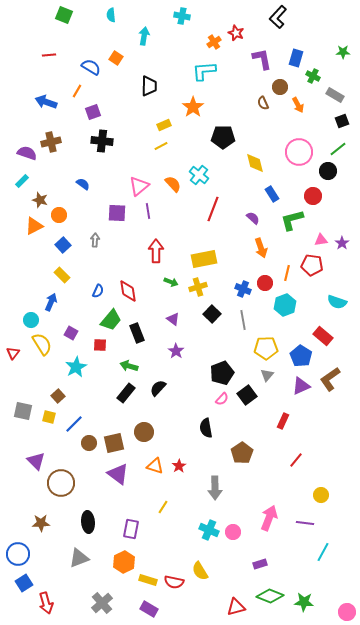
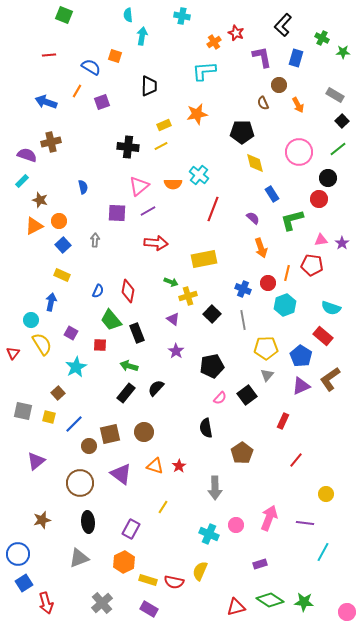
cyan semicircle at (111, 15): moved 17 px right
black L-shape at (278, 17): moved 5 px right, 8 px down
cyan arrow at (144, 36): moved 2 px left
orange square at (116, 58): moved 1 px left, 2 px up; rotated 16 degrees counterclockwise
purple L-shape at (262, 59): moved 2 px up
green cross at (313, 76): moved 9 px right, 38 px up
brown circle at (280, 87): moved 1 px left, 2 px up
orange star at (193, 107): moved 4 px right, 7 px down; rotated 25 degrees clockwise
purple square at (93, 112): moved 9 px right, 10 px up
black square at (342, 121): rotated 24 degrees counterclockwise
black pentagon at (223, 137): moved 19 px right, 5 px up
black cross at (102, 141): moved 26 px right, 6 px down
purple semicircle at (27, 153): moved 2 px down
black circle at (328, 171): moved 7 px down
blue semicircle at (83, 184): moved 3 px down; rotated 40 degrees clockwise
orange semicircle at (173, 184): rotated 132 degrees clockwise
red circle at (313, 196): moved 6 px right, 3 px down
purple line at (148, 211): rotated 70 degrees clockwise
orange circle at (59, 215): moved 6 px down
red arrow at (156, 251): moved 8 px up; rotated 95 degrees clockwise
yellow rectangle at (62, 275): rotated 21 degrees counterclockwise
red circle at (265, 283): moved 3 px right
yellow cross at (198, 287): moved 10 px left, 9 px down
red diamond at (128, 291): rotated 20 degrees clockwise
blue arrow at (51, 302): rotated 12 degrees counterclockwise
cyan semicircle at (337, 302): moved 6 px left, 6 px down
green trapezoid at (111, 320): rotated 100 degrees clockwise
black pentagon at (222, 373): moved 10 px left, 7 px up; rotated 10 degrees clockwise
black semicircle at (158, 388): moved 2 px left
brown square at (58, 396): moved 3 px up
pink semicircle at (222, 399): moved 2 px left, 1 px up
brown circle at (89, 443): moved 3 px down
brown square at (114, 443): moved 4 px left, 9 px up
purple triangle at (36, 461): rotated 36 degrees clockwise
purple triangle at (118, 474): moved 3 px right
brown circle at (61, 483): moved 19 px right
yellow circle at (321, 495): moved 5 px right, 1 px up
brown star at (41, 523): moved 1 px right, 3 px up; rotated 12 degrees counterclockwise
purple rectangle at (131, 529): rotated 18 degrees clockwise
cyan cross at (209, 530): moved 4 px down
pink circle at (233, 532): moved 3 px right, 7 px up
yellow semicircle at (200, 571): rotated 54 degrees clockwise
green diamond at (270, 596): moved 4 px down; rotated 12 degrees clockwise
